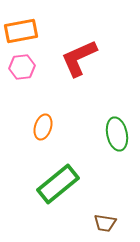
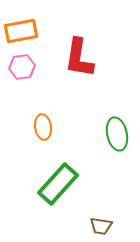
red L-shape: rotated 57 degrees counterclockwise
orange ellipse: rotated 25 degrees counterclockwise
green rectangle: rotated 9 degrees counterclockwise
brown trapezoid: moved 4 px left, 3 px down
